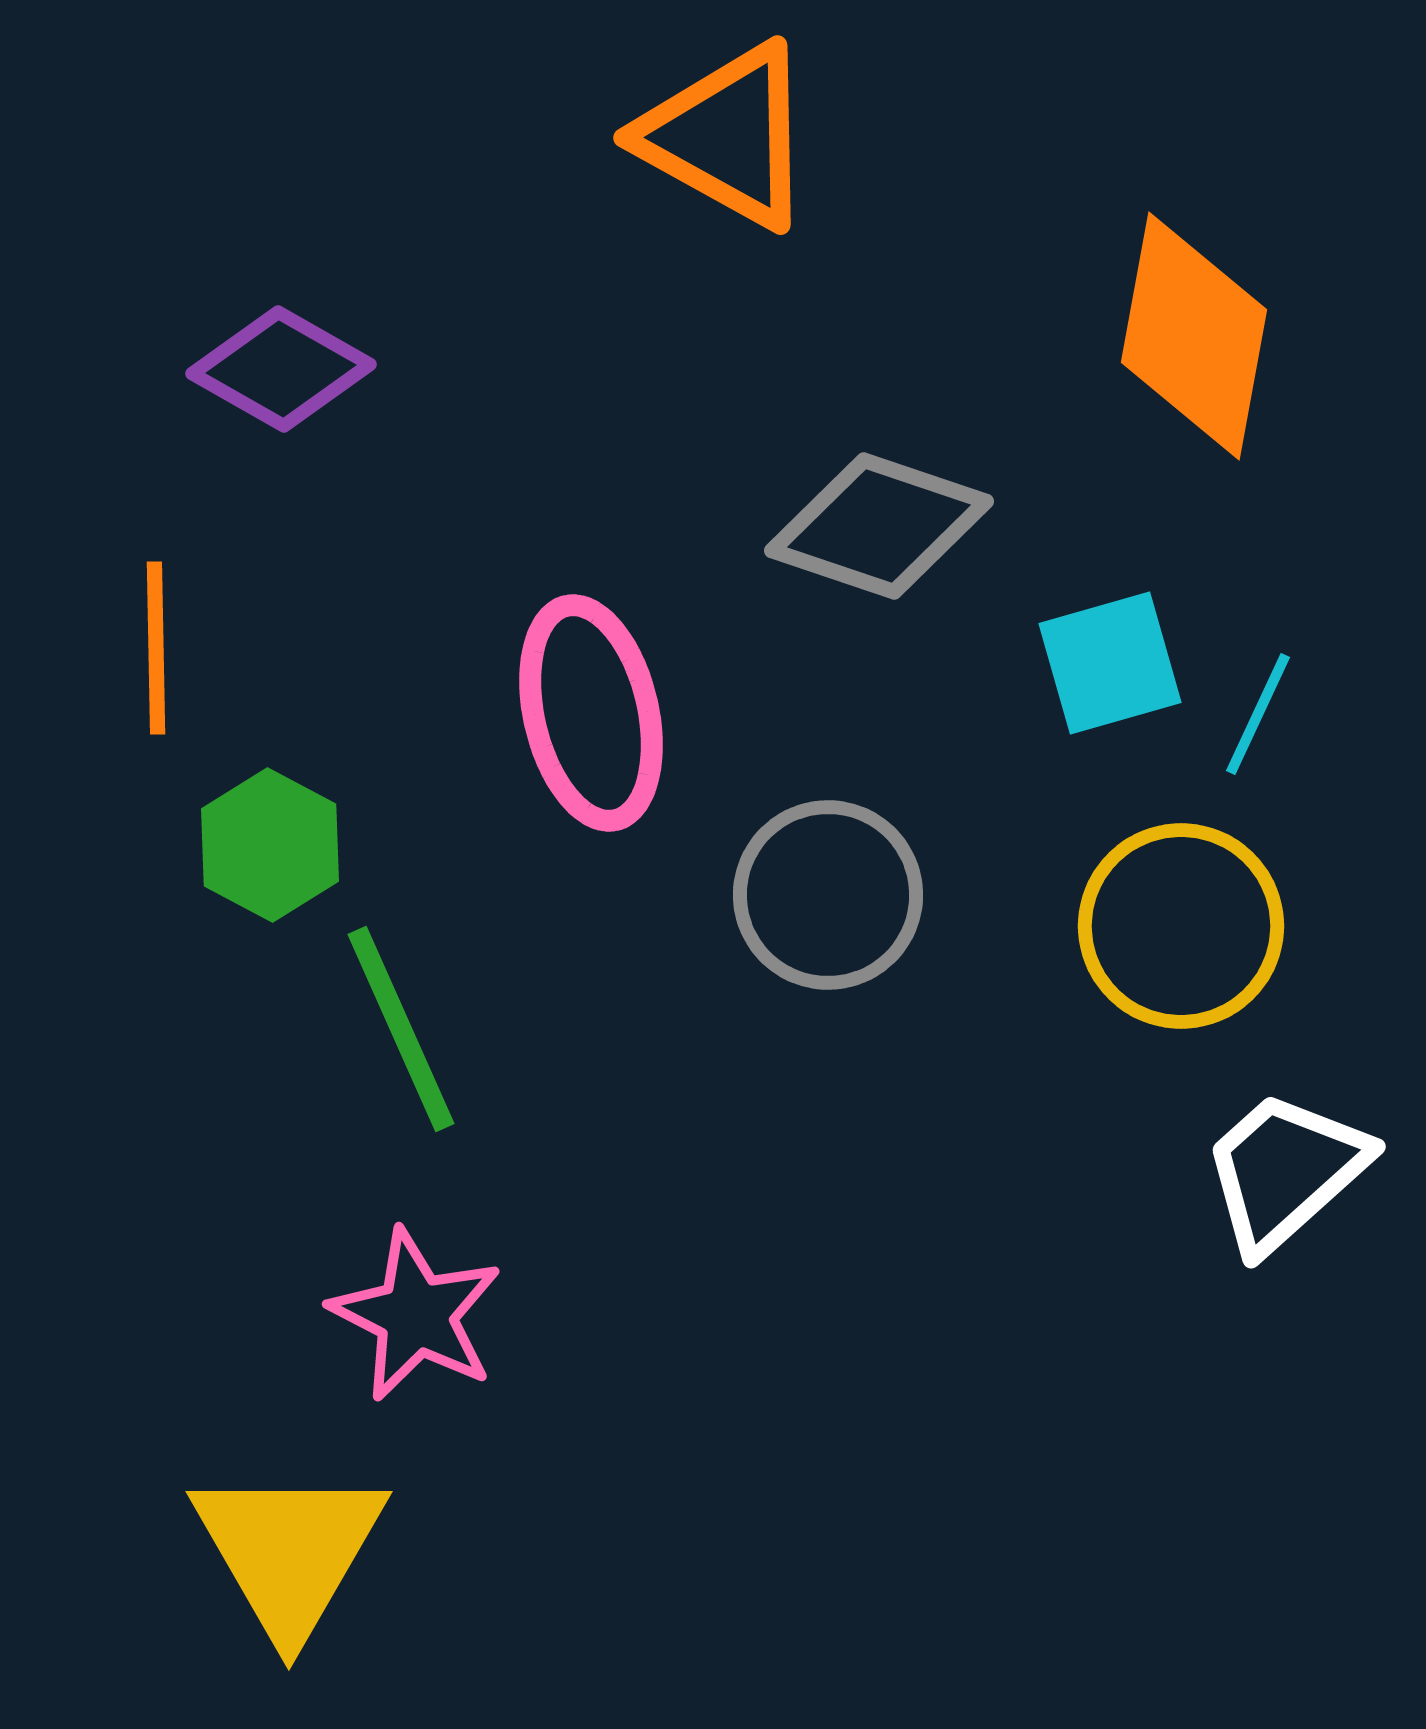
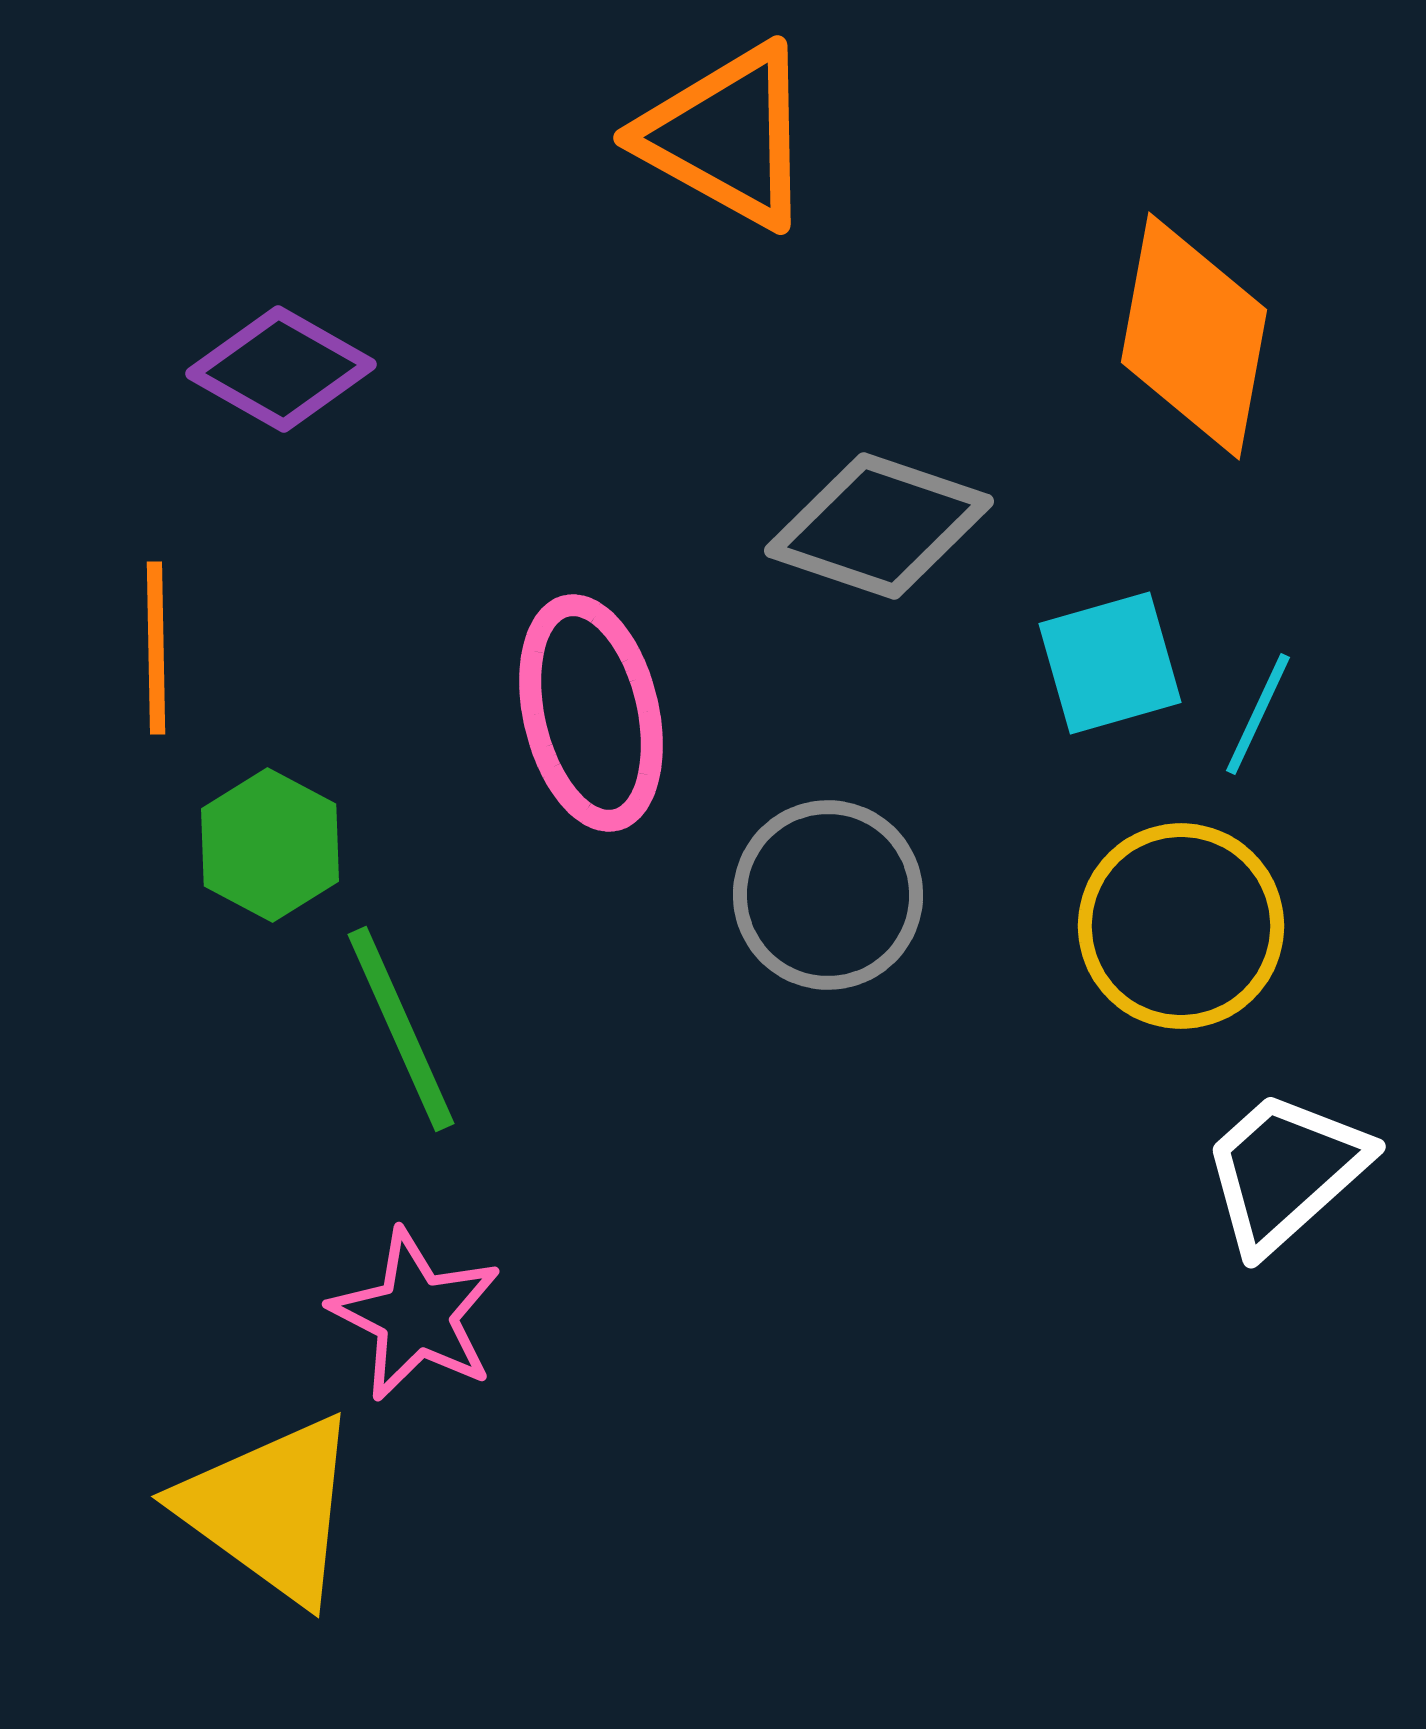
yellow triangle: moved 19 px left, 42 px up; rotated 24 degrees counterclockwise
